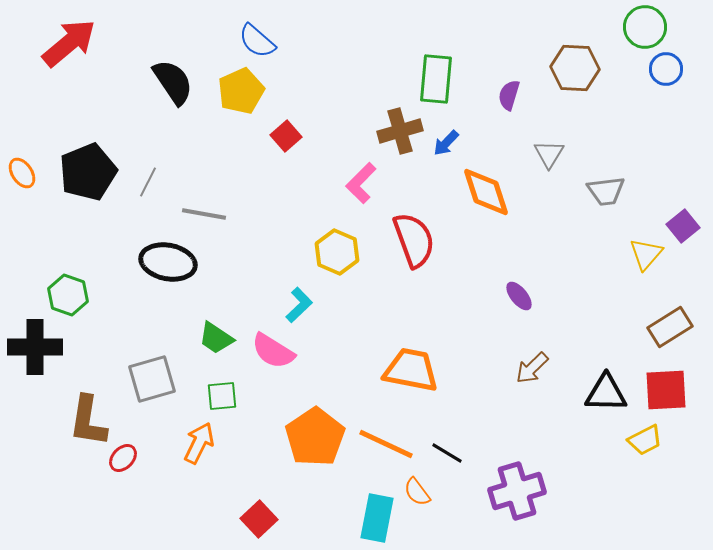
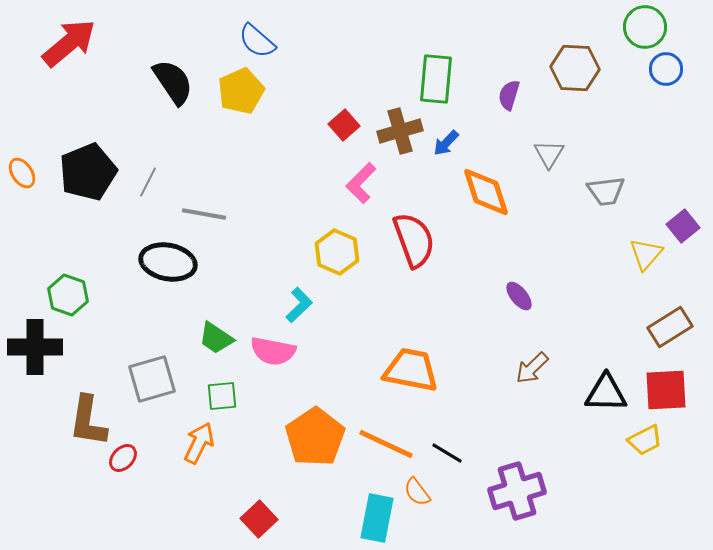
red square at (286, 136): moved 58 px right, 11 px up
pink semicircle at (273, 351): rotated 21 degrees counterclockwise
